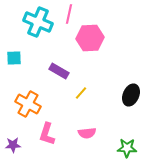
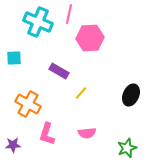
green star: rotated 24 degrees counterclockwise
